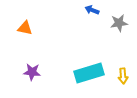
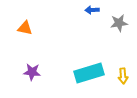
blue arrow: rotated 24 degrees counterclockwise
